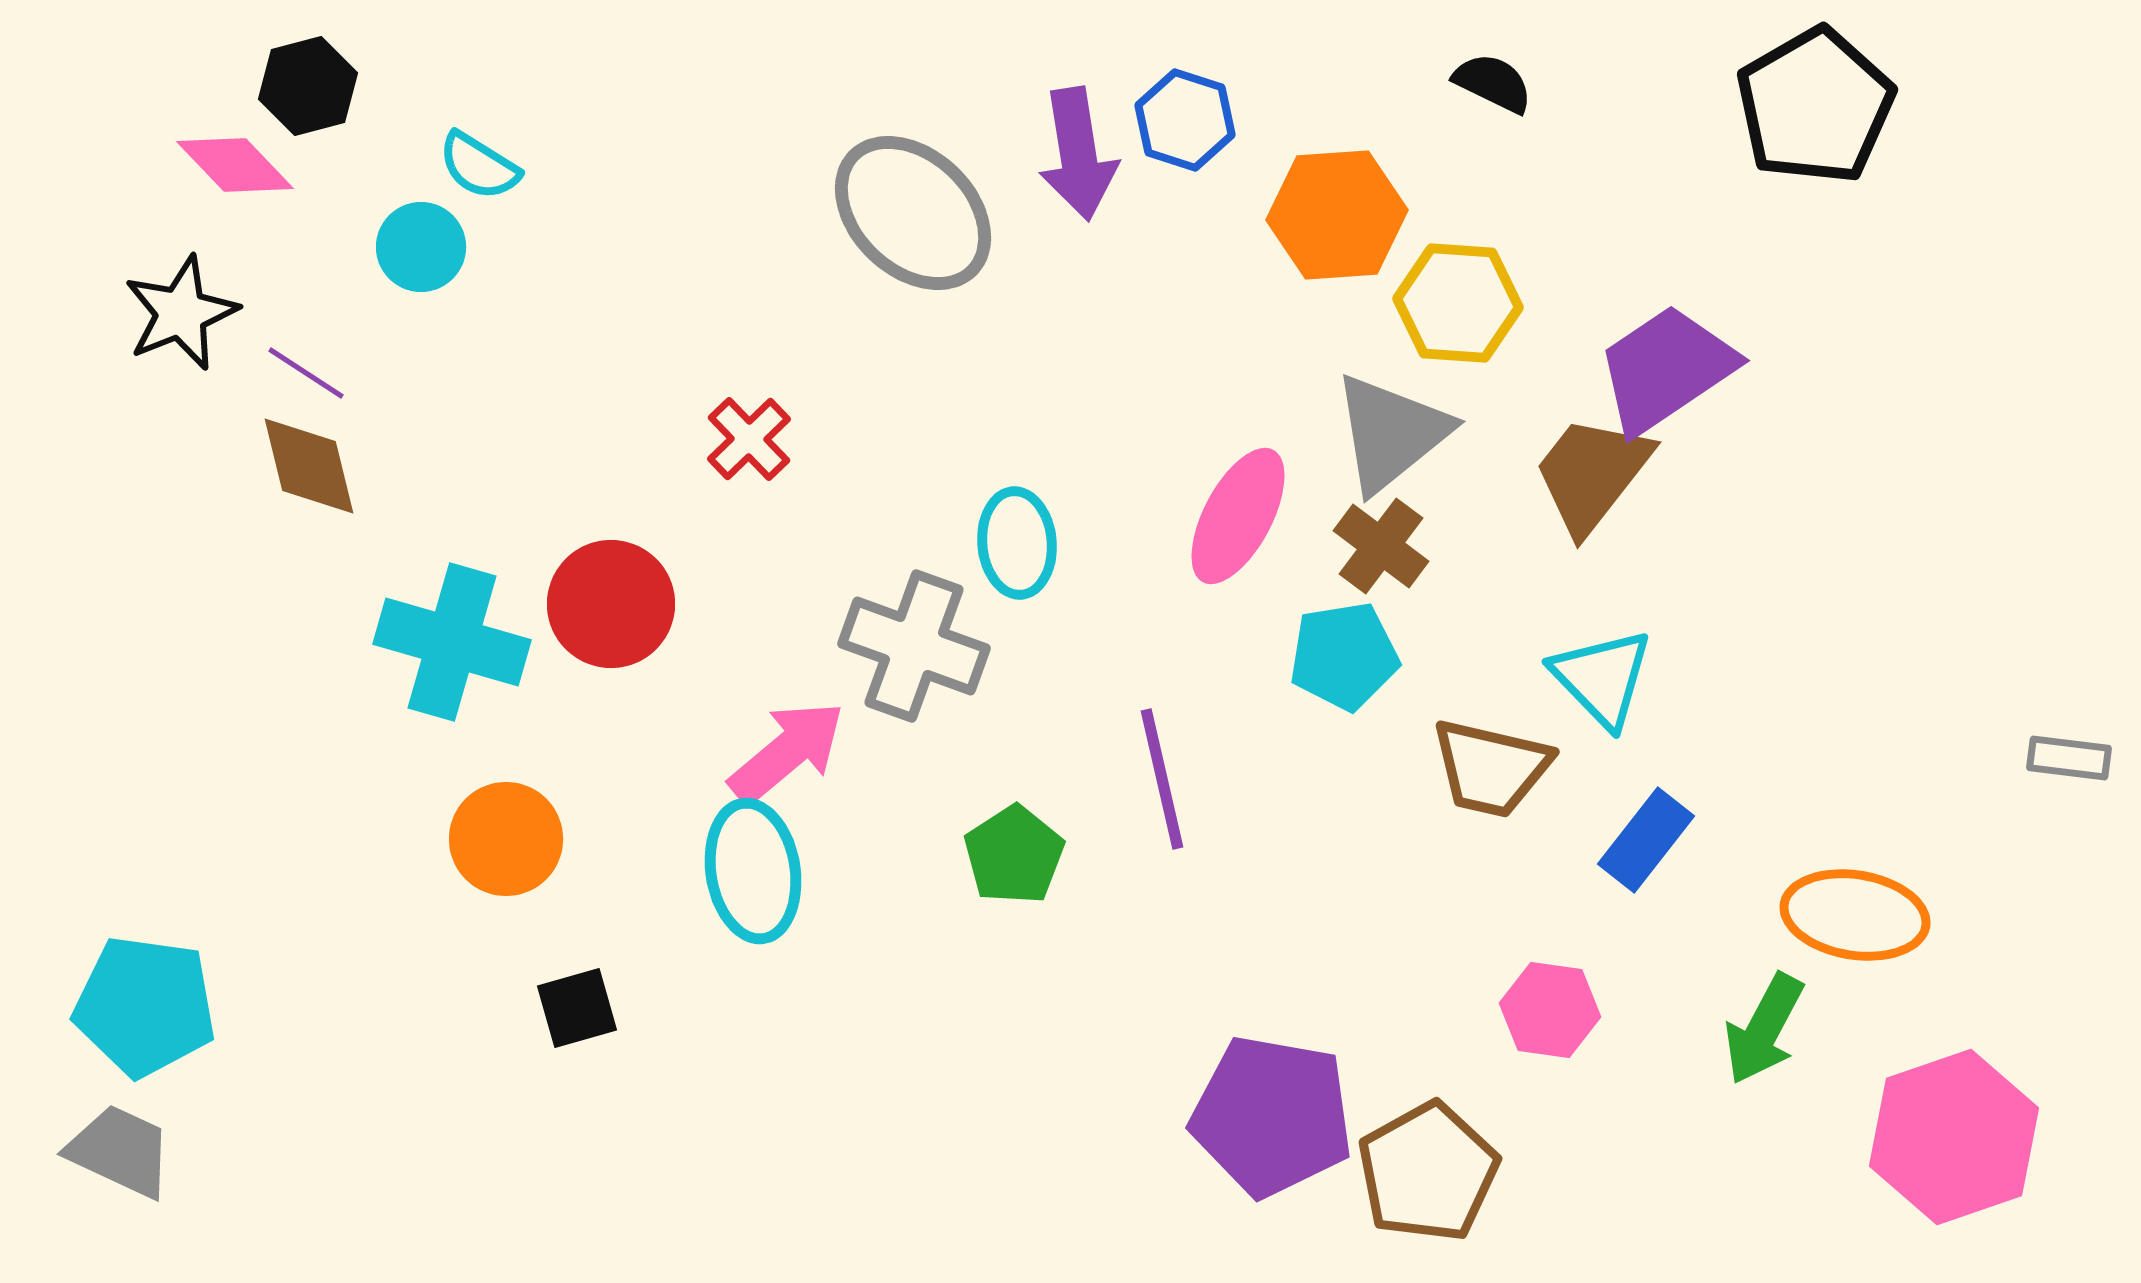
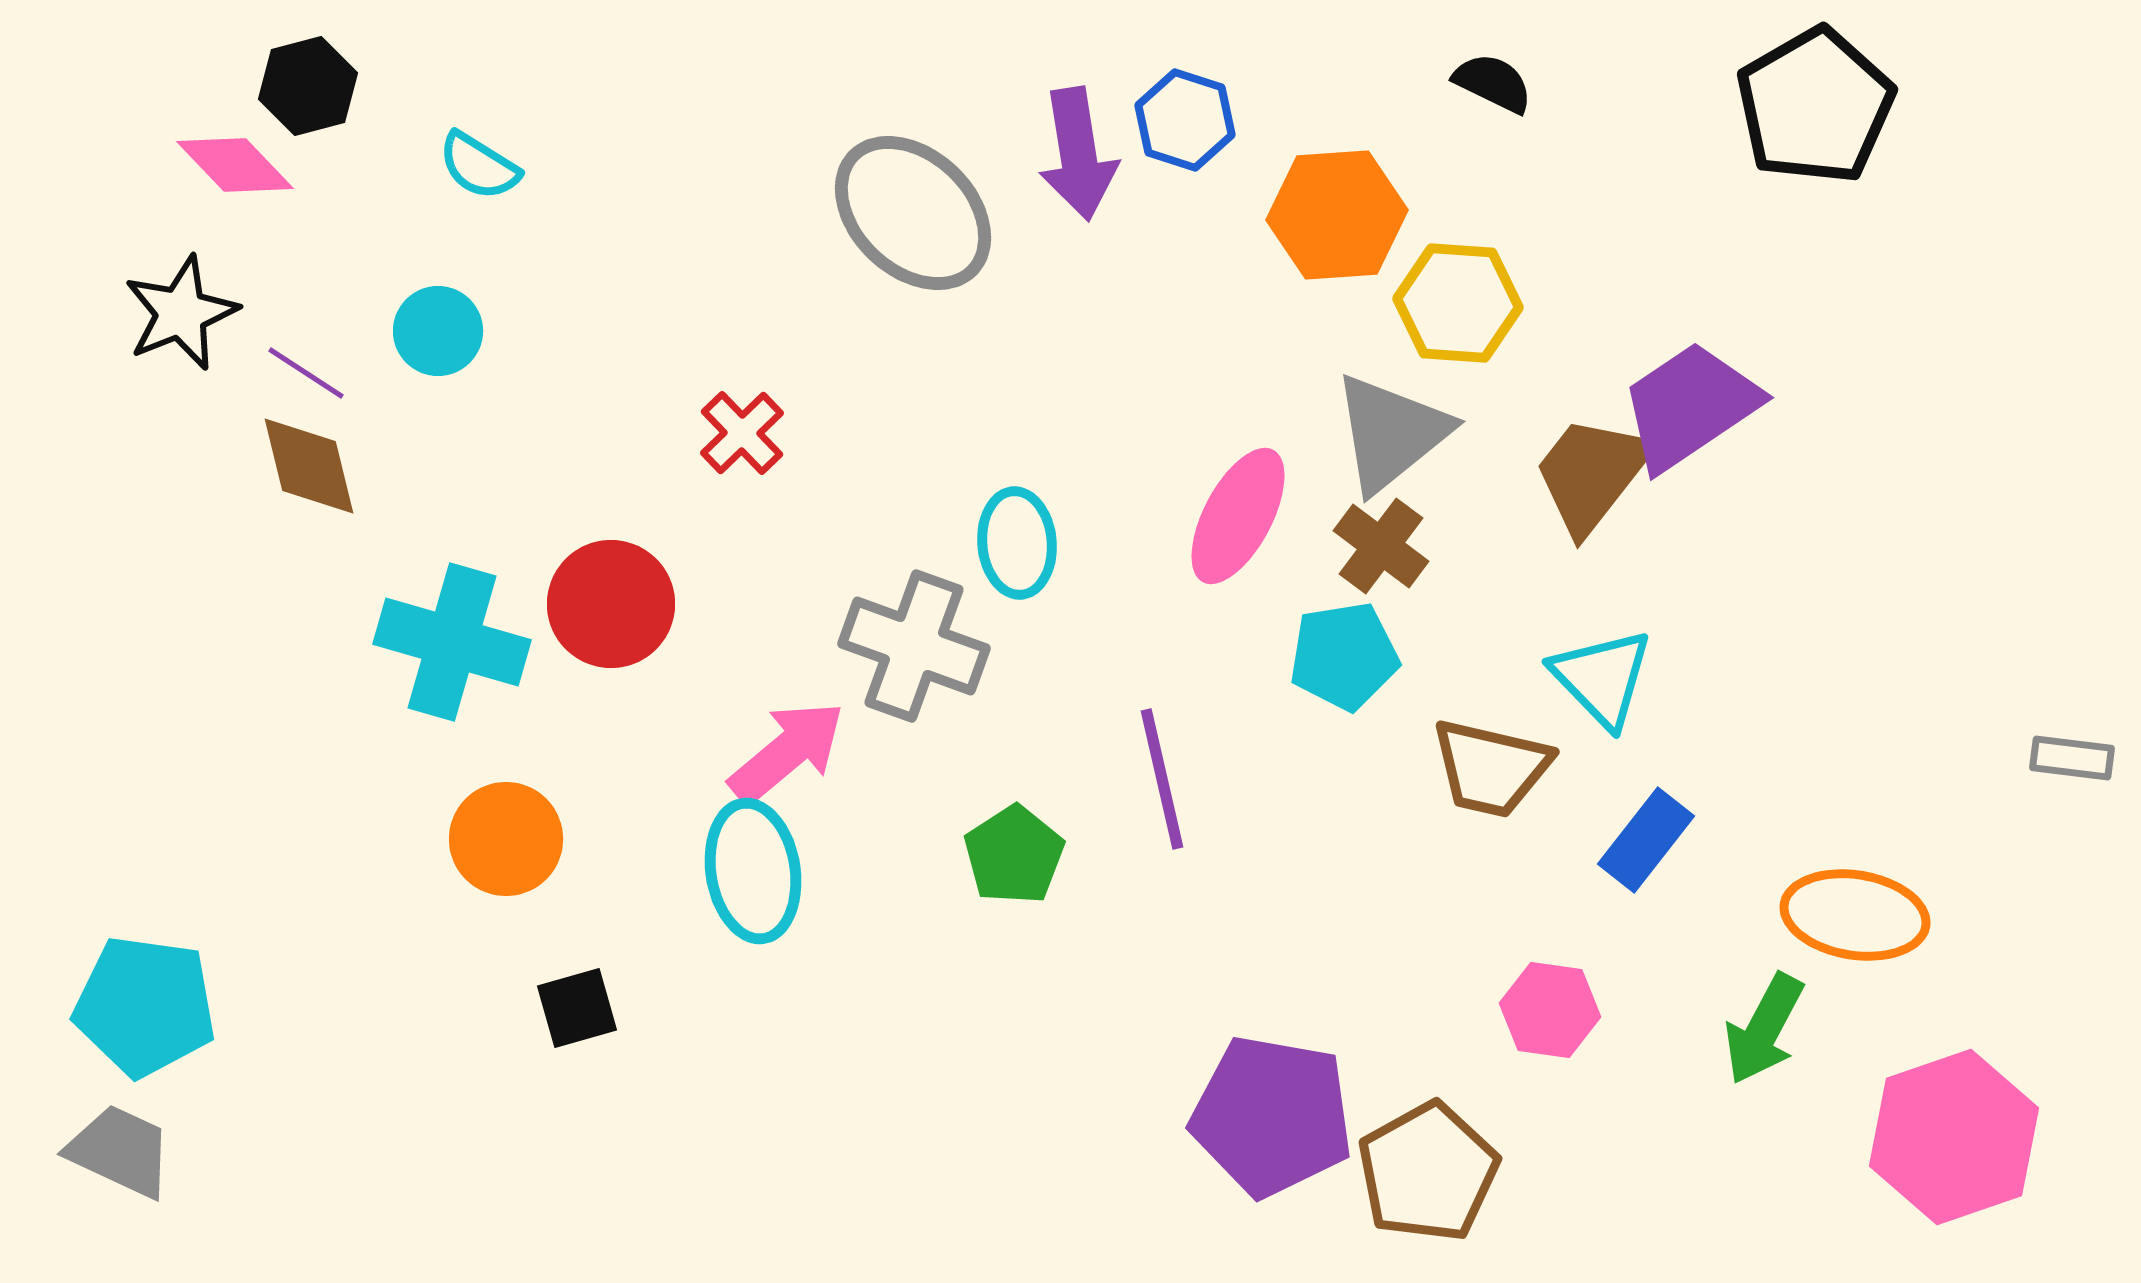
cyan circle at (421, 247): moved 17 px right, 84 px down
purple trapezoid at (1666, 369): moved 24 px right, 37 px down
red cross at (749, 439): moved 7 px left, 6 px up
gray rectangle at (2069, 758): moved 3 px right
